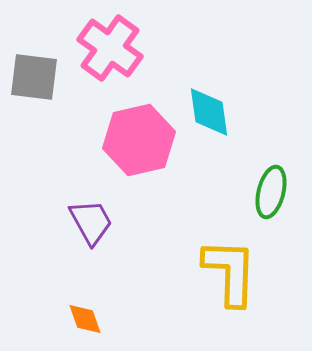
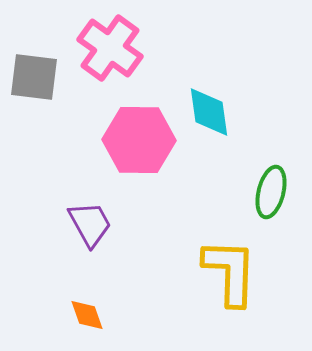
pink hexagon: rotated 14 degrees clockwise
purple trapezoid: moved 1 px left, 2 px down
orange diamond: moved 2 px right, 4 px up
